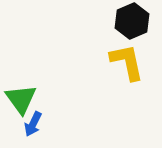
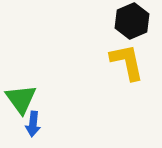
blue arrow: rotated 20 degrees counterclockwise
